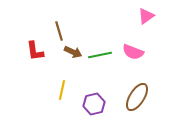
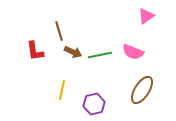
brown ellipse: moved 5 px right, 7 px up
